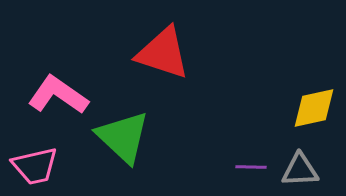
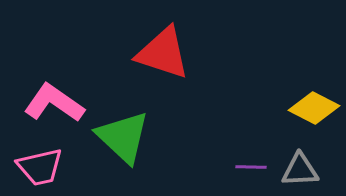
pink L-shape: moved 4 px left, 8 px down
yellow diamond: rotated 39 degrees clockwise
pink trapezoid: moved 5 px right, 1 px down
